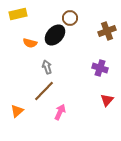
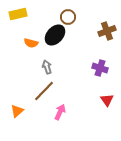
brown circle: moved 2 px left, 1 px up
orange semicircle: moved 1 px right
red triangle: rotated 16 degrees counterclockwise
